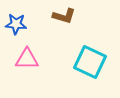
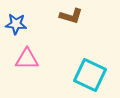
brown L-shape: moved 7 px right
cyan square: moved 13 px down
